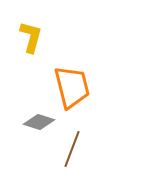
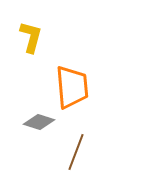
orange trapezoid: rotated 9 degrees clockwise
brown line: moved 4 px right, 3 px down
